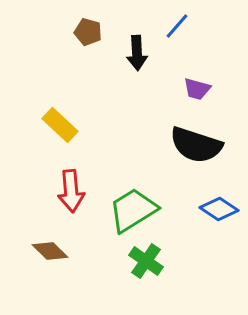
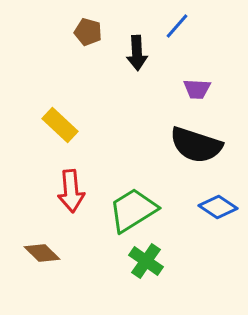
purple trapezoid: rotated 12 degrees counterclockwise
blue diamond: moved 1 px left, 2 px up
brown diamond: moved 8 px left, 2 px down
